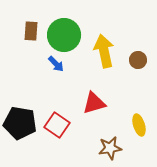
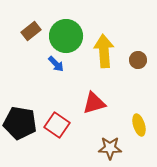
brown rectangle: rotated 48 degrees clockwise
green circle: moved 2 px right, 1 px down
yellow arrow: rotated 8 degrees clockwise
brown star: rotated 10 degrees clockwise
